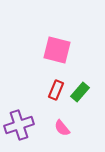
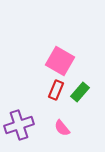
pink square: moved 3 px right, 11 px down; rotated 16 degrees clockwise
